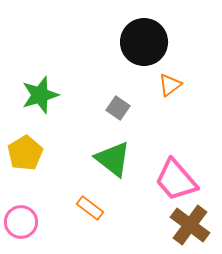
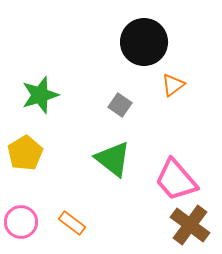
orange triangle: moved 3 px right
gray square: moved 2 px right, 3 px up
orange rectangle: moved 18 px left, 15 px down
